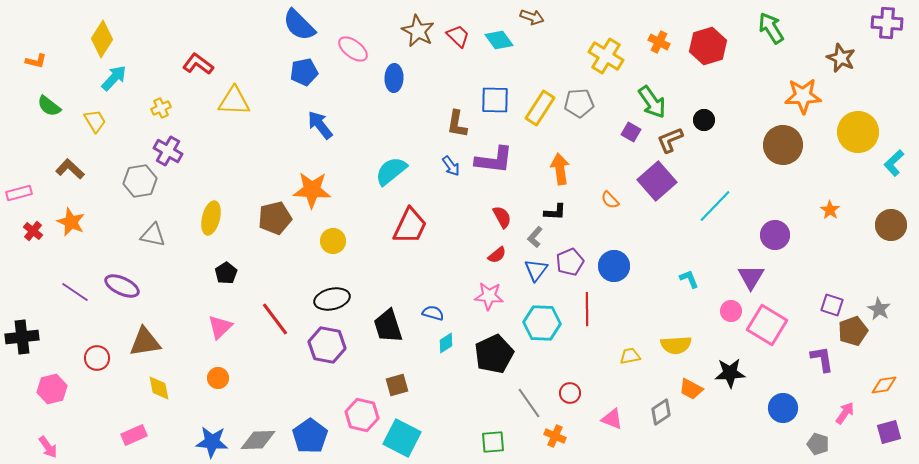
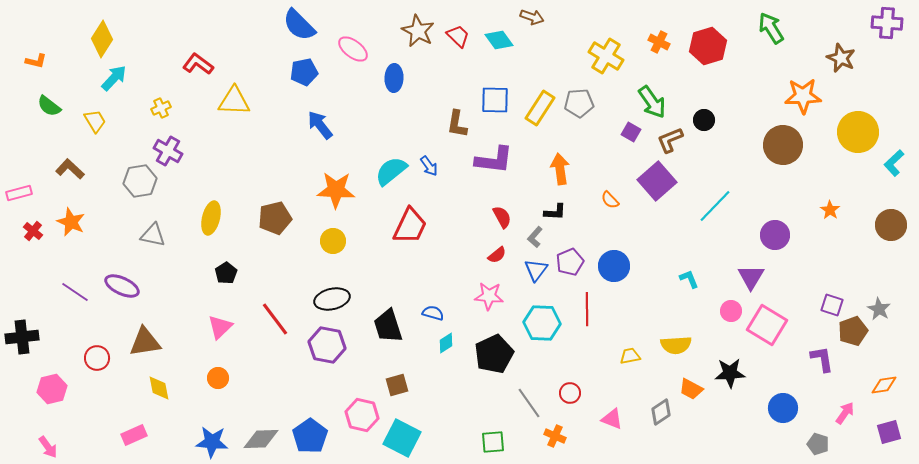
blue arrow at (451, 166): moved 22 px left
orange star at (312, 190): moved 24 px right
gray diamond at (258, 440): moved 3 px right, 1 px up
